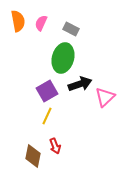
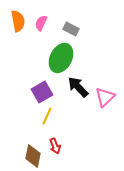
green ellipse: moved 2 px left; rotated 12 degrees clockwise
black arrow: moved 2 px left, 3 px down; rotated 115 degrees counterclockwise
purple square: moved 5 px left, 1 px down
